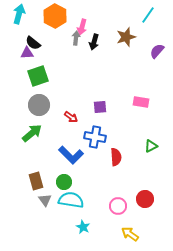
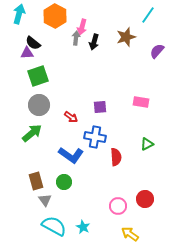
green triangle: moved 4 px left, 2 px up
blue L-shape: rotated 10 degrees counterclockwise
cyan semicircle: moved 17 px left, 26 px down; rotated 20 degrees clockwise
